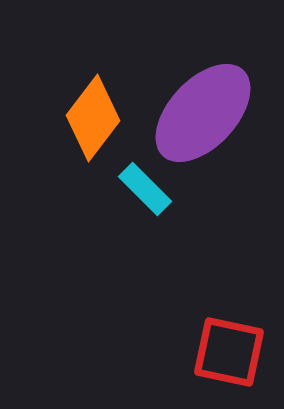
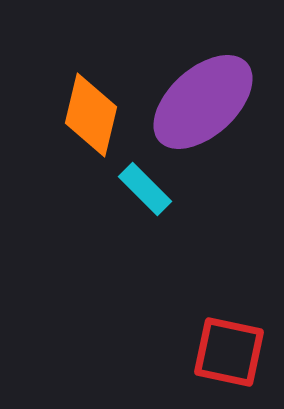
purple ellipse: moved 11 px up; rotated 5 degrees clockwise
orange diamond: moved 2 px left, 3 px up; rotated 24 degrees counterclockwise
